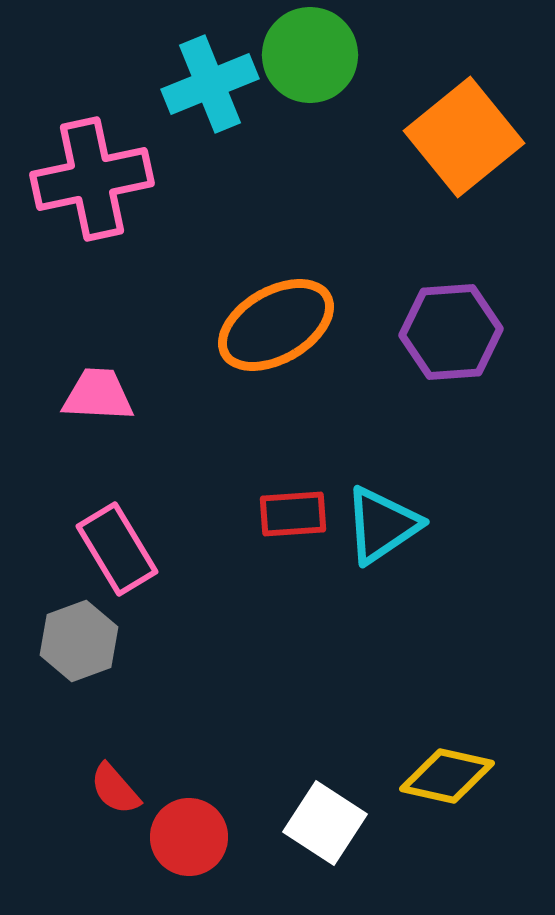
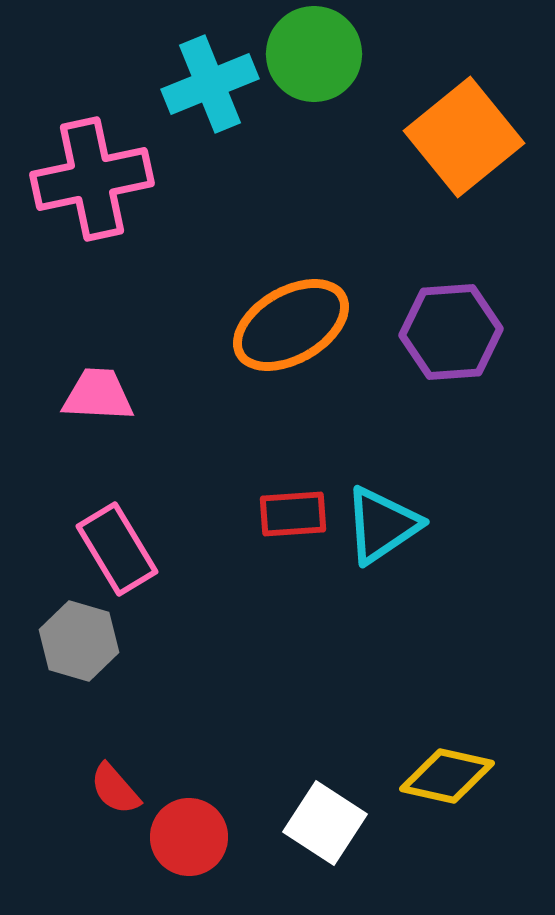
green circle: moved 4 px right, 1 px up
orange ellipse: moved 15 px right
gray hexagon: rotated 24 degrees counterclockwise
